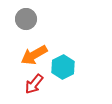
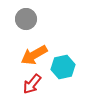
cyan hexagon: rotated 15 degrees clockwise
red arrow: moved 2 px left
